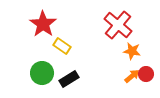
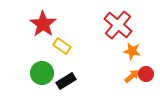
black rectangle: moved 3 px left, 2 px down
